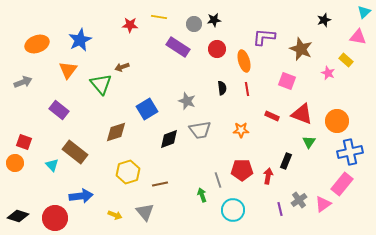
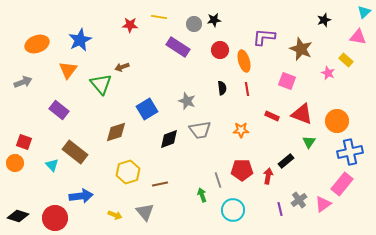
red circle at (217, 49): moved 3 px right, 1 px down
black rectangle at (286, 161): rotated 28 degrees clockwise
